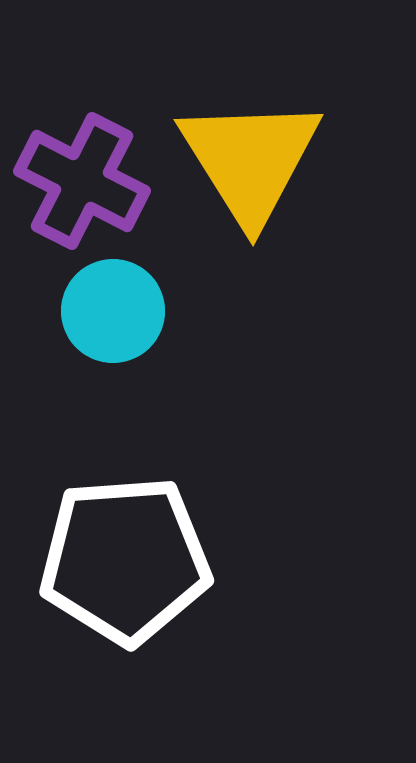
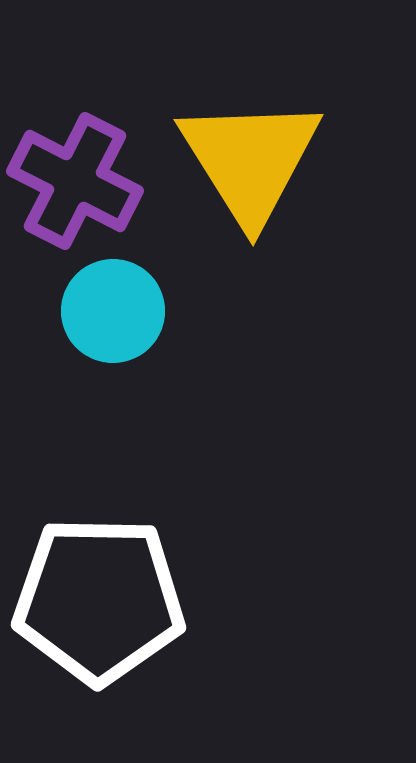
purple cross: moved 7 px left
white pentagon: moved 26 px left, 40 px down; rotated 5 degrees clockwise
